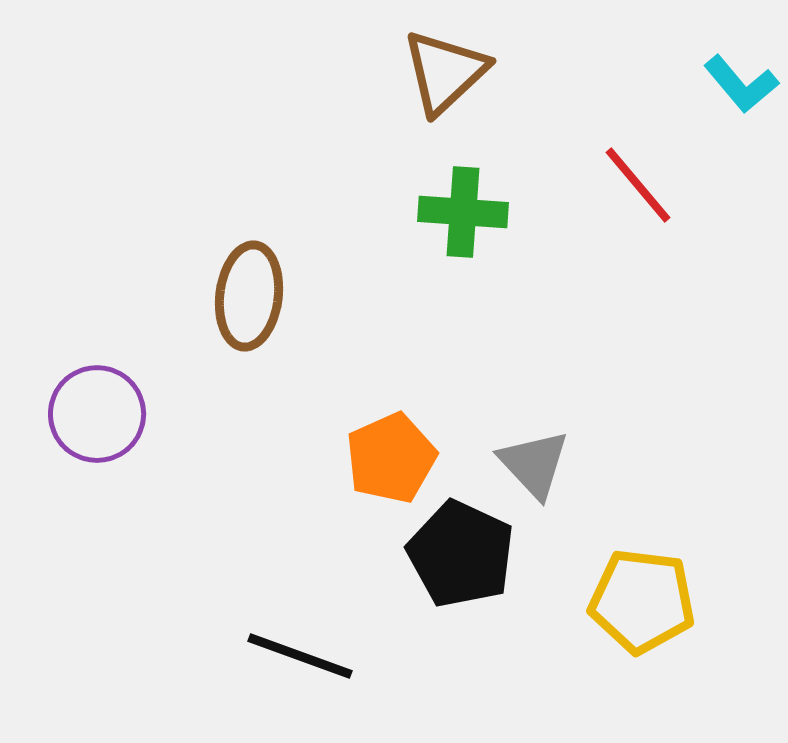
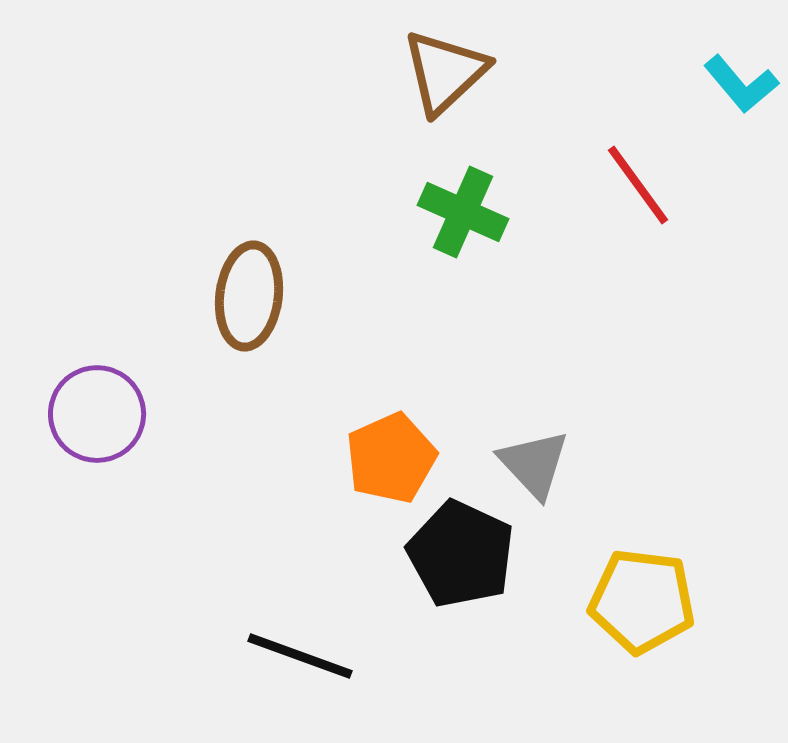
red line: rotated 4 degrees clockwise
green cross: rotated 20 degrees clockwise
